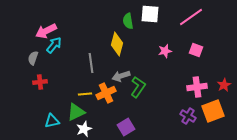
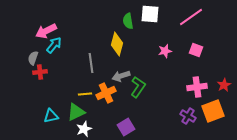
red cross: moved 10 px up
cyan triangle: moved 1 px left, 5 px up
